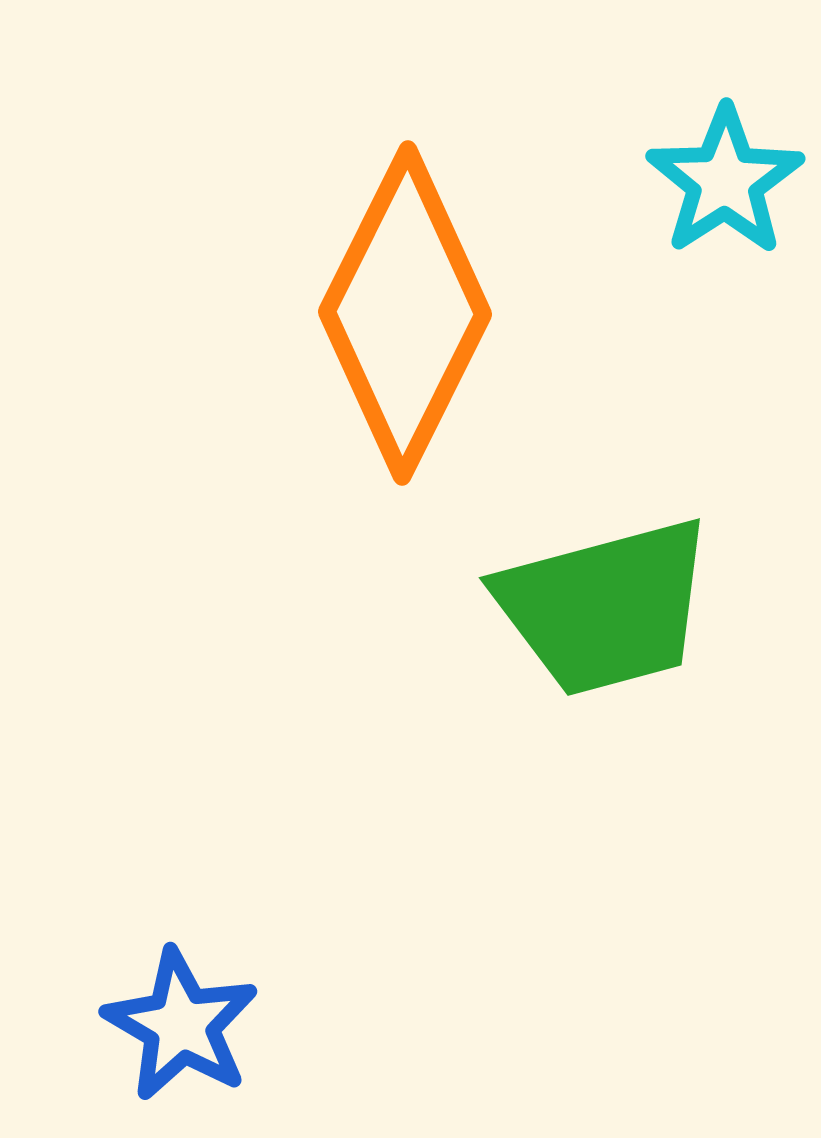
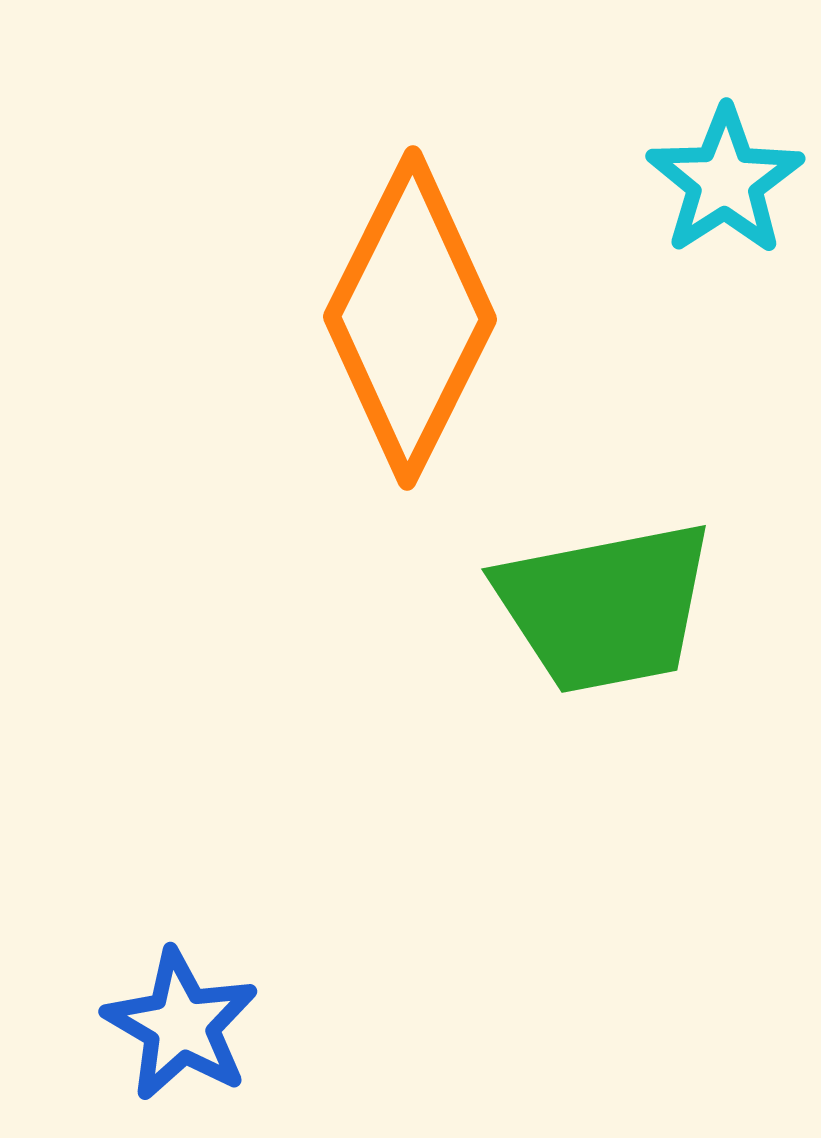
orange diamond: moved 5 px right, 5 px down
green trapezoid: rotated 4 degrees clockwise
